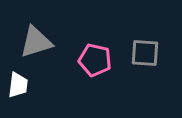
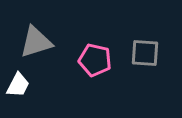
white trapezoid: rotated 20 degrees clockwise
